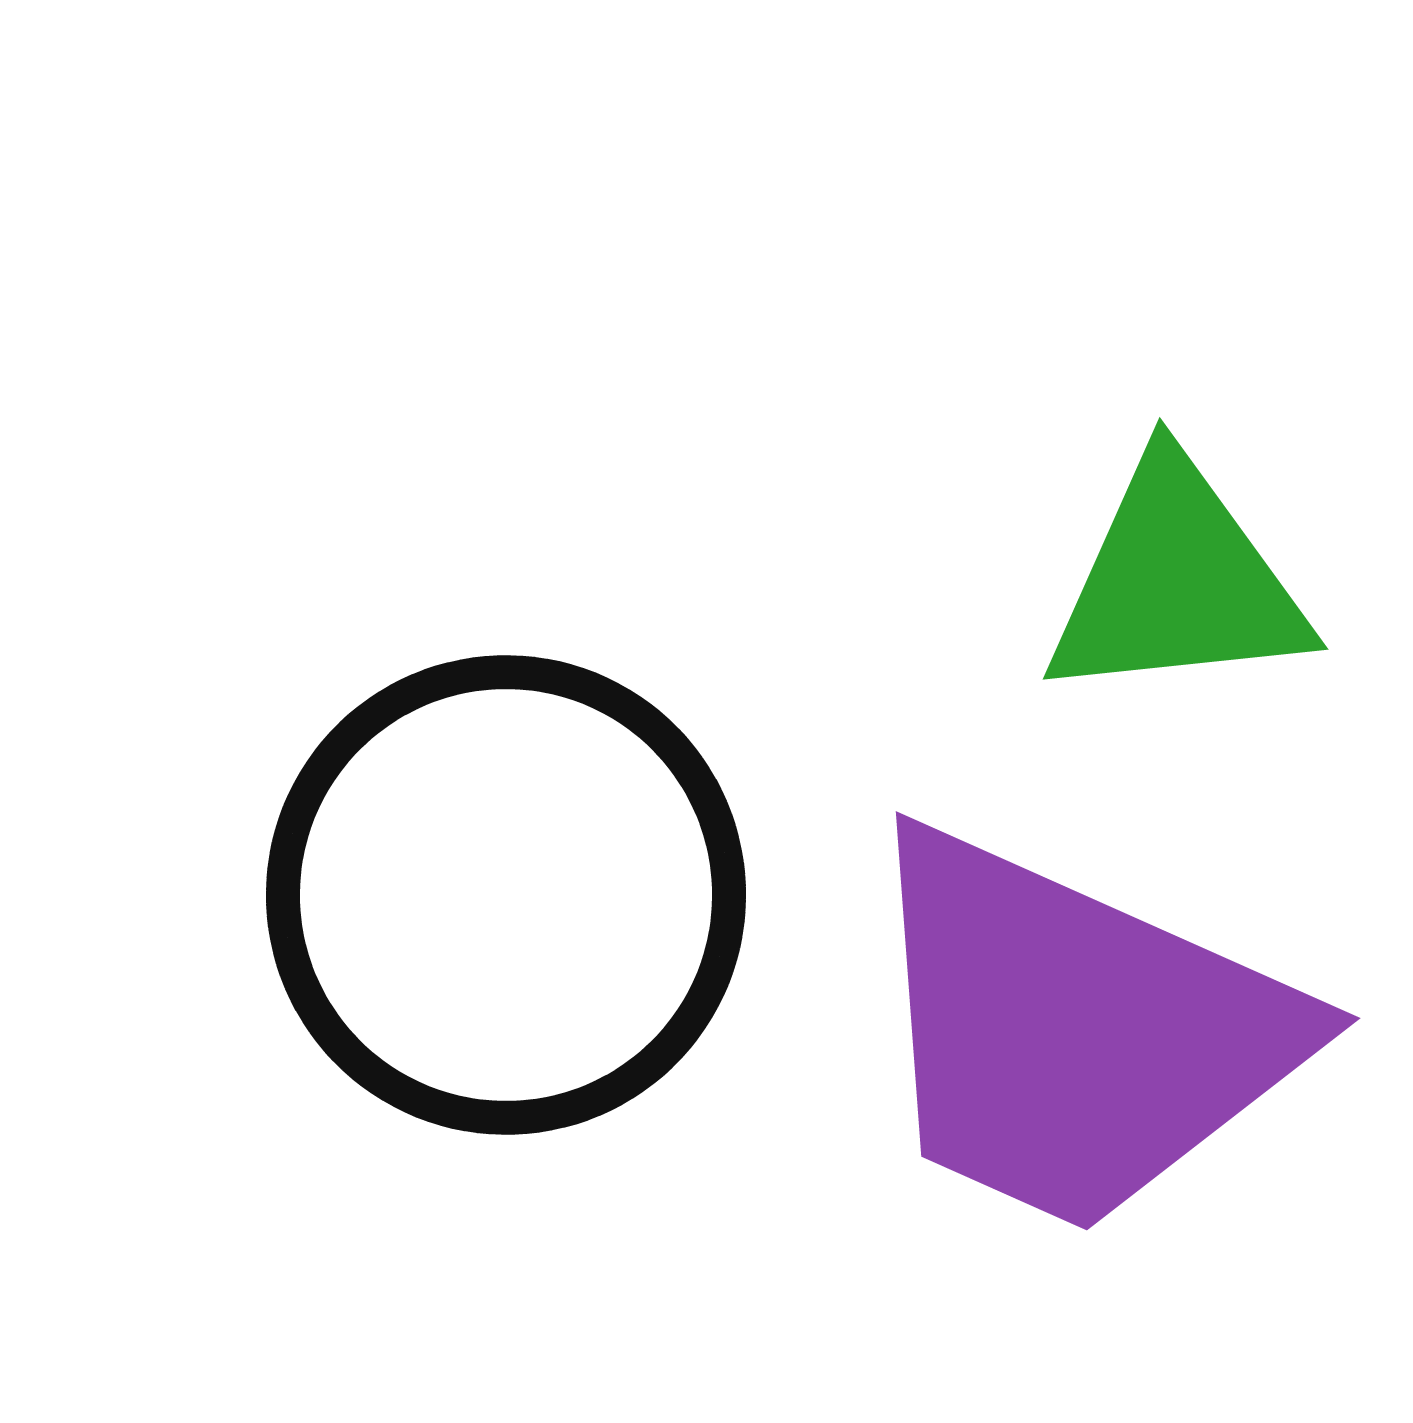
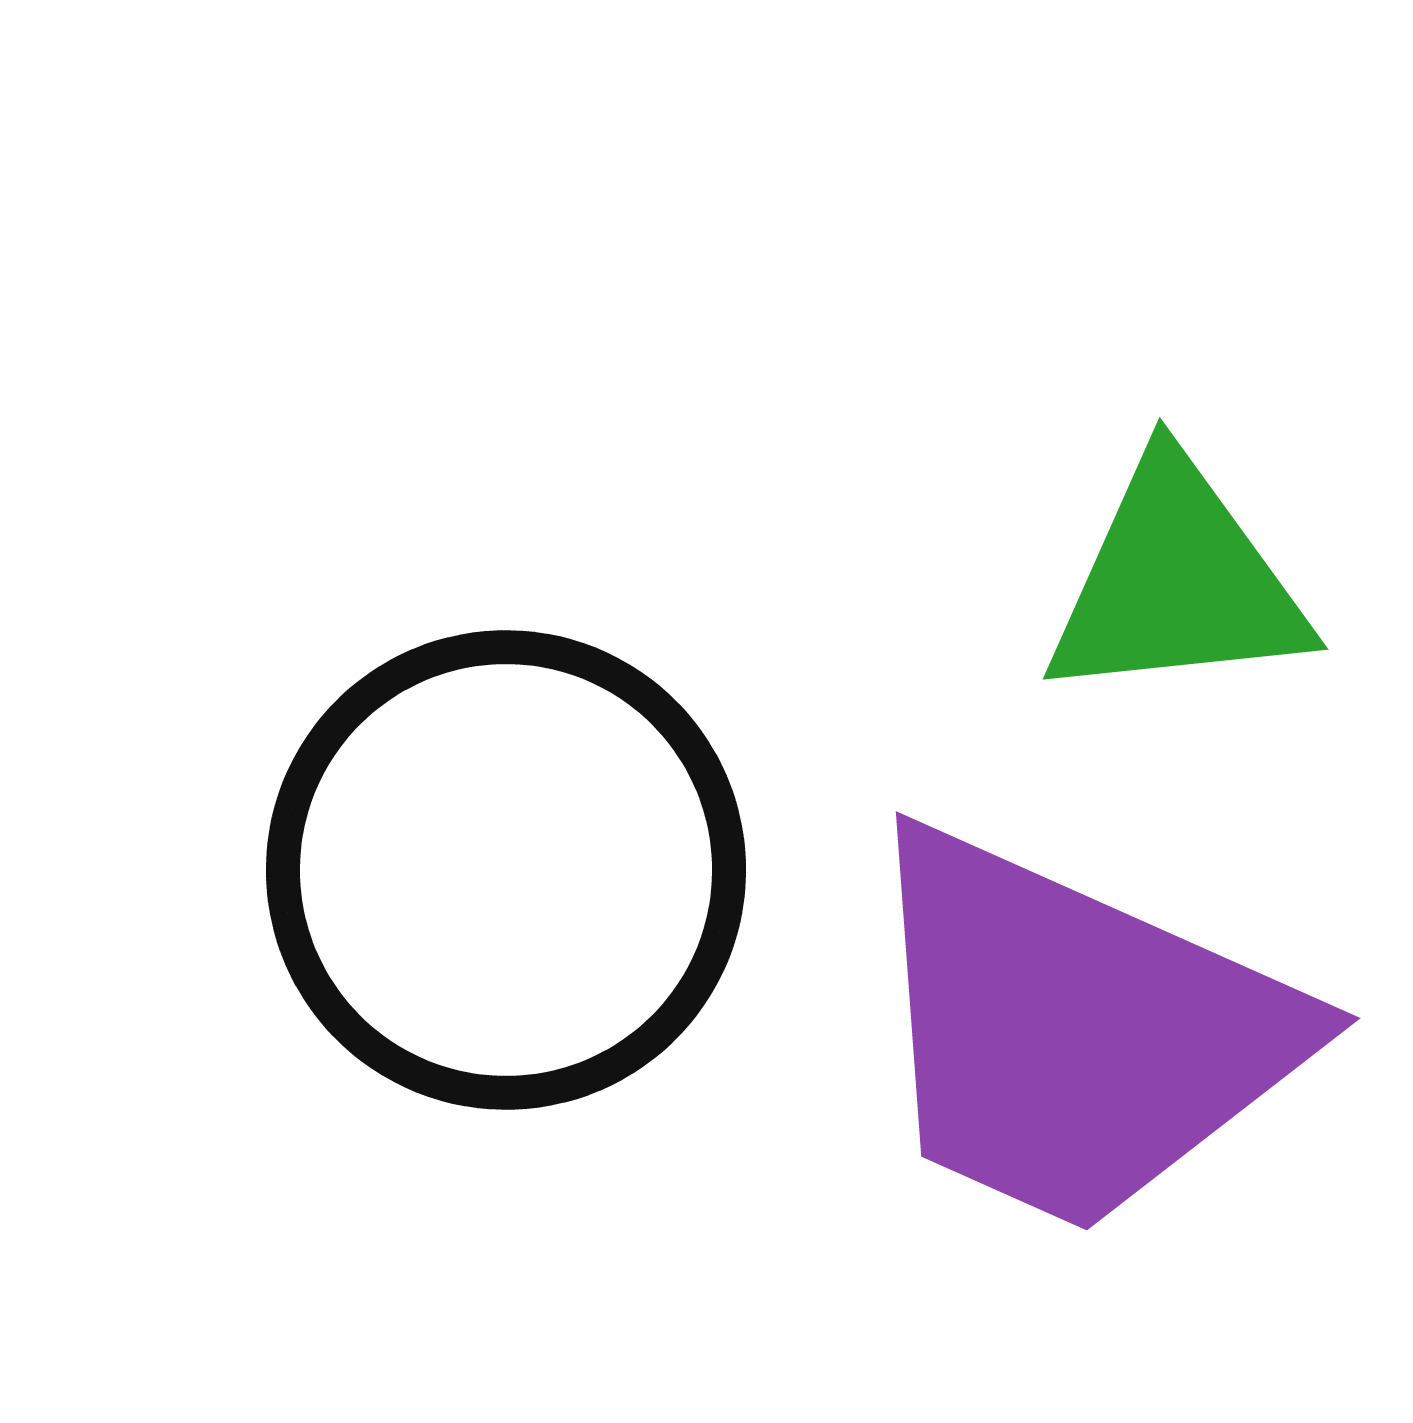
black circle: moved 25 px up
